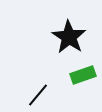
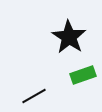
black line: moved 4 px left, 1 px down; rotated 20 degrees clockwise
